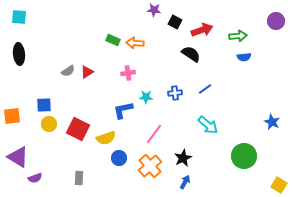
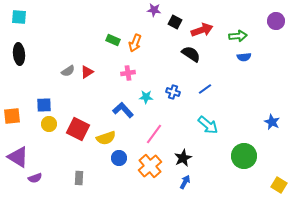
orange arrow: rotated 72 degrees counterclockwise
blue cross: moved 2 px left, 1 px up; rotated 24 degrees clockwise
blue L-shape: rotated 60 degrees clockwise
